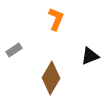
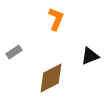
gray rectangle: moved 2 px down
brown diamond: rotated 32 degrees clockwise
